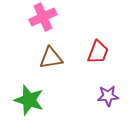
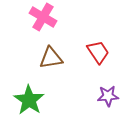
pink cross: rotated 36 degrees counterclockwise
red trapezoid: rotated 55 degrees counterclockwise
green star: rotated 16 degrees clockwise
